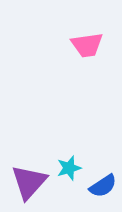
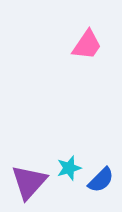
pink trapezoid: rotated 48 degrees counterclockwise
blue semicircle: moved 2 px left, 6 px up; rotated 12 degrees counterclockwise
